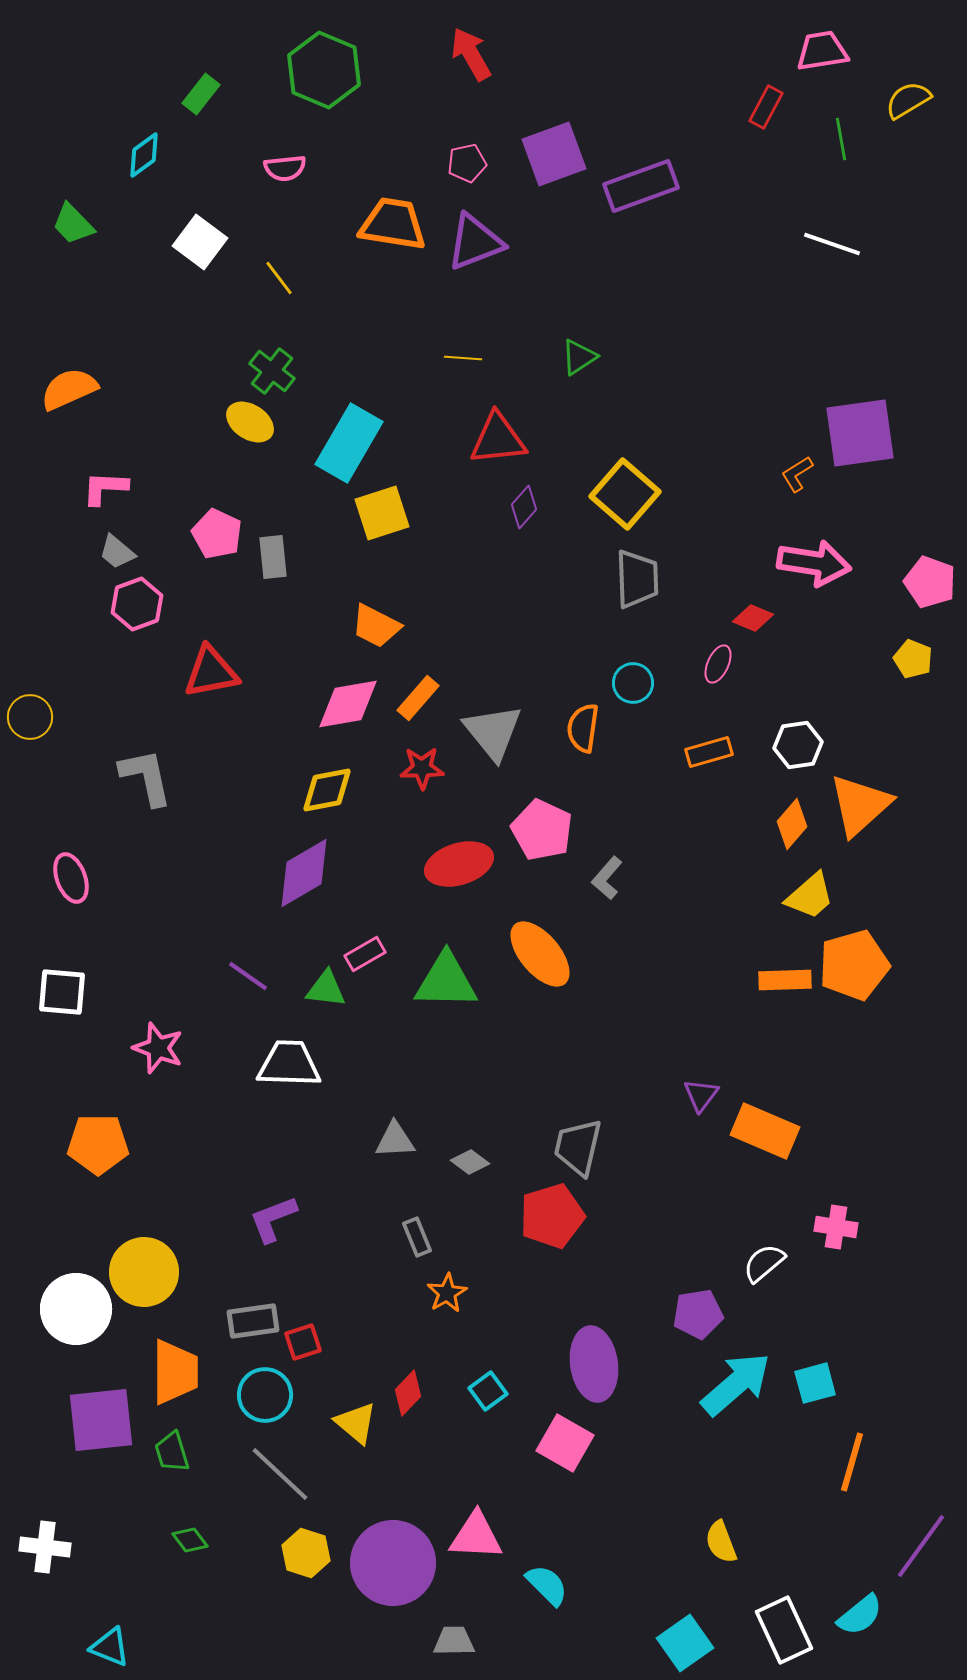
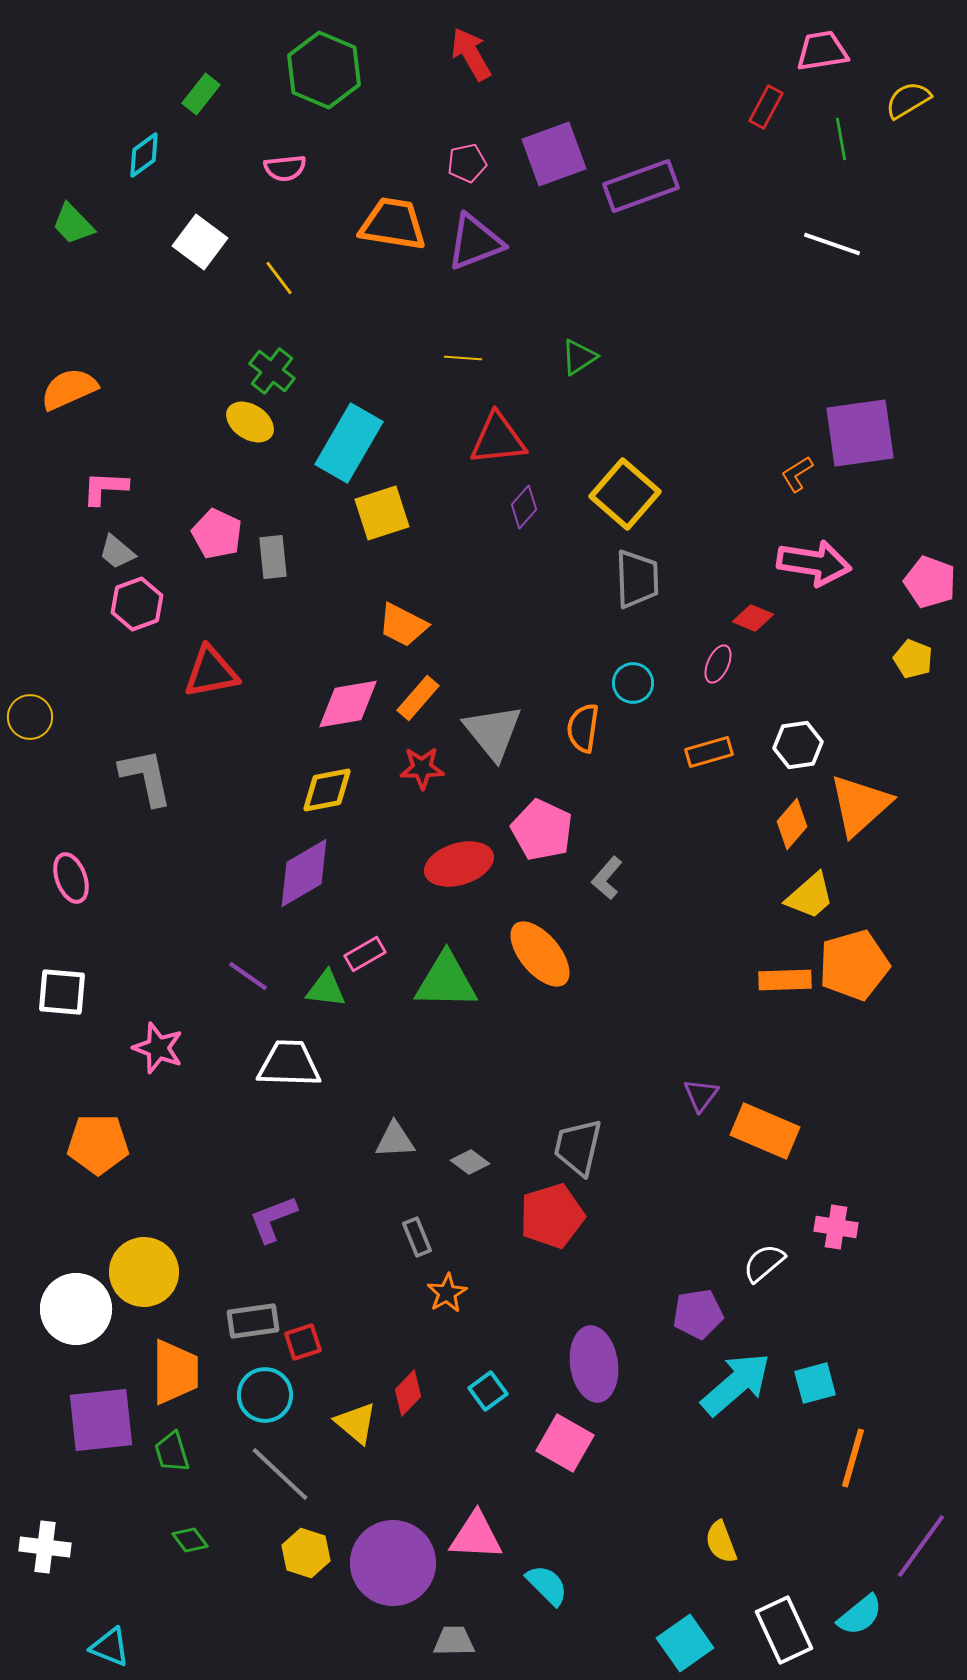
orange trapezoid at (376, 626): moved 27 px right, 1 px up
orange line at (852, 1462): moved 1 px right, 4 px up
